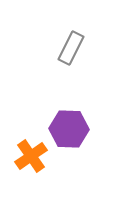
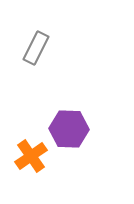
gray rectangle: moved 35 px left
